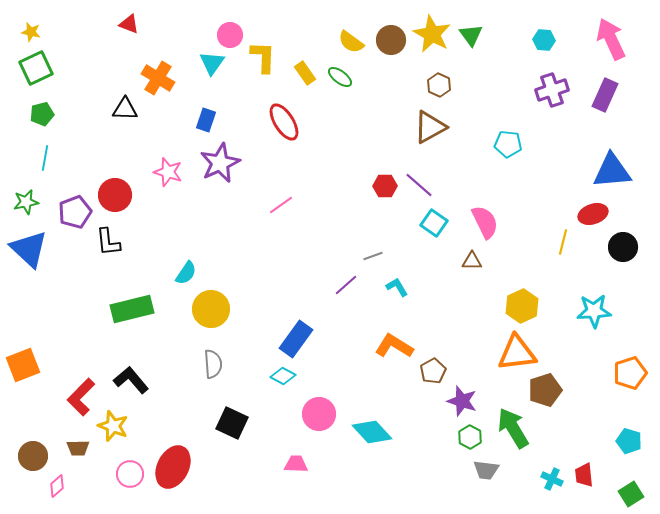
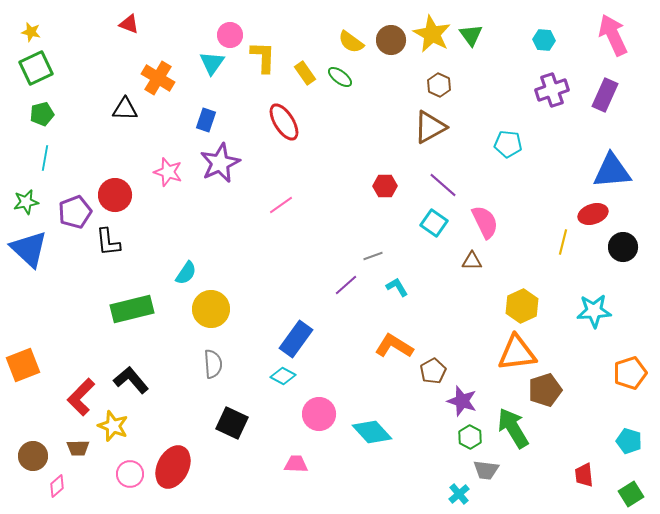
pink arrow at (611, 39): moved 2 px right, 4 px up
purple line at (419, 185): moved 24 px right
cyan cross at (552, 479): moved 93 px left, 15 px down; rotated 25 degrees clockwise
